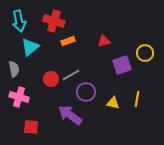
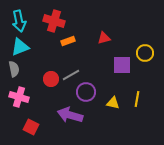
red triangle: moved 3 px up
cyan triangle: moved 10 px left; rotated 18 degrees clockwise
purple square: rotated 18 degrees clockwise
purple arrow: rotated 20 degrees counterclockwise
red square: rotated 21 degrees clockwise
